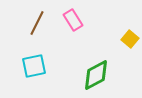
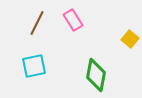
green diamond: rotated 52 degrees counterclockwise
